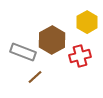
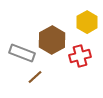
gray rectangle: moved 1 px left, 1 px down
